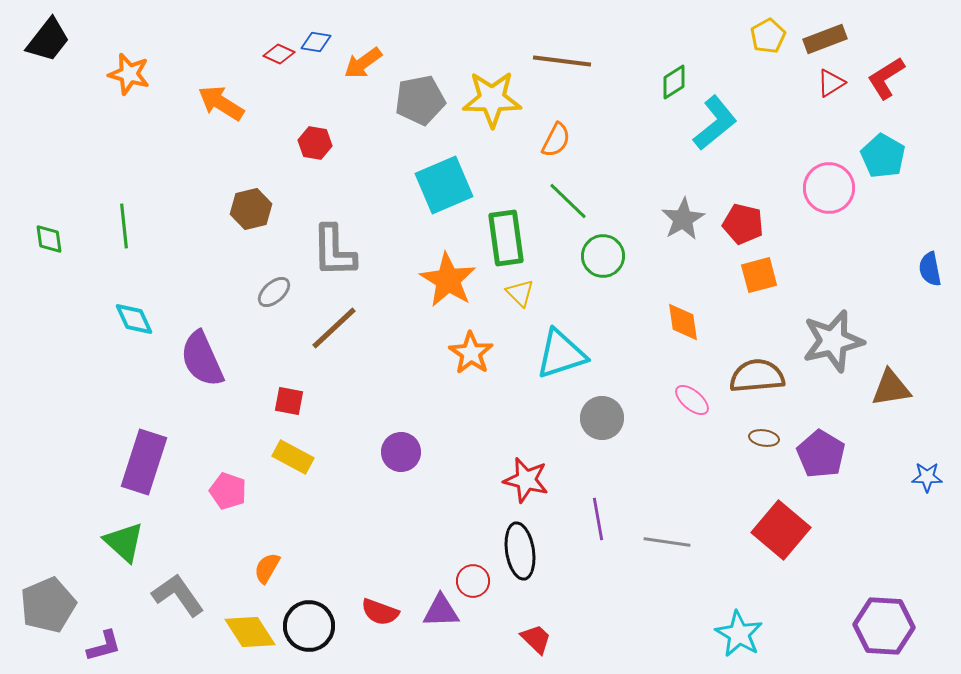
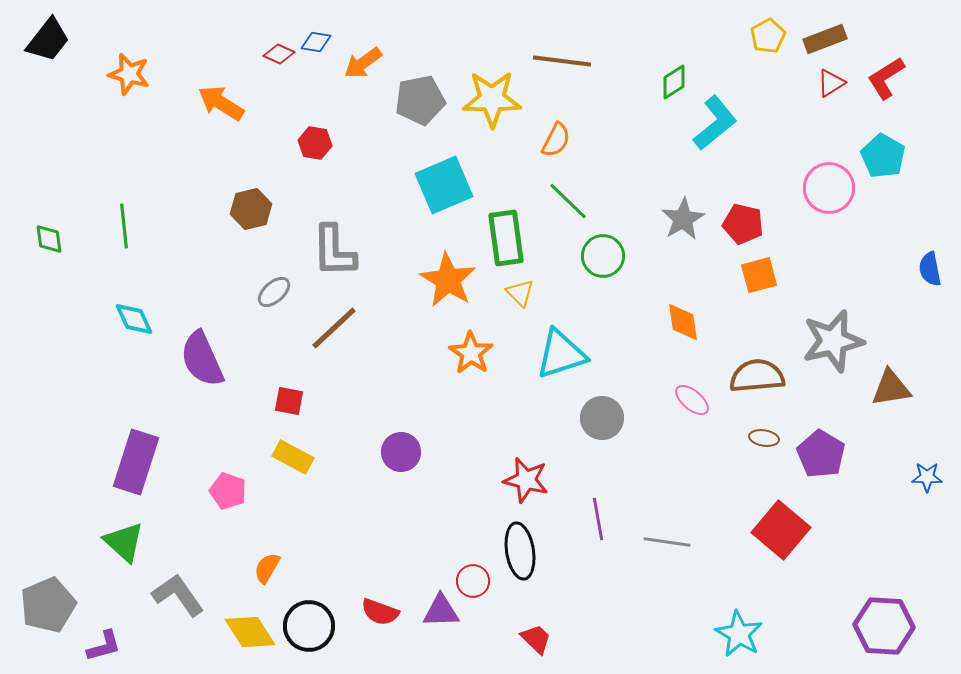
purple rectangle at (144, 462): moved 8 px left
